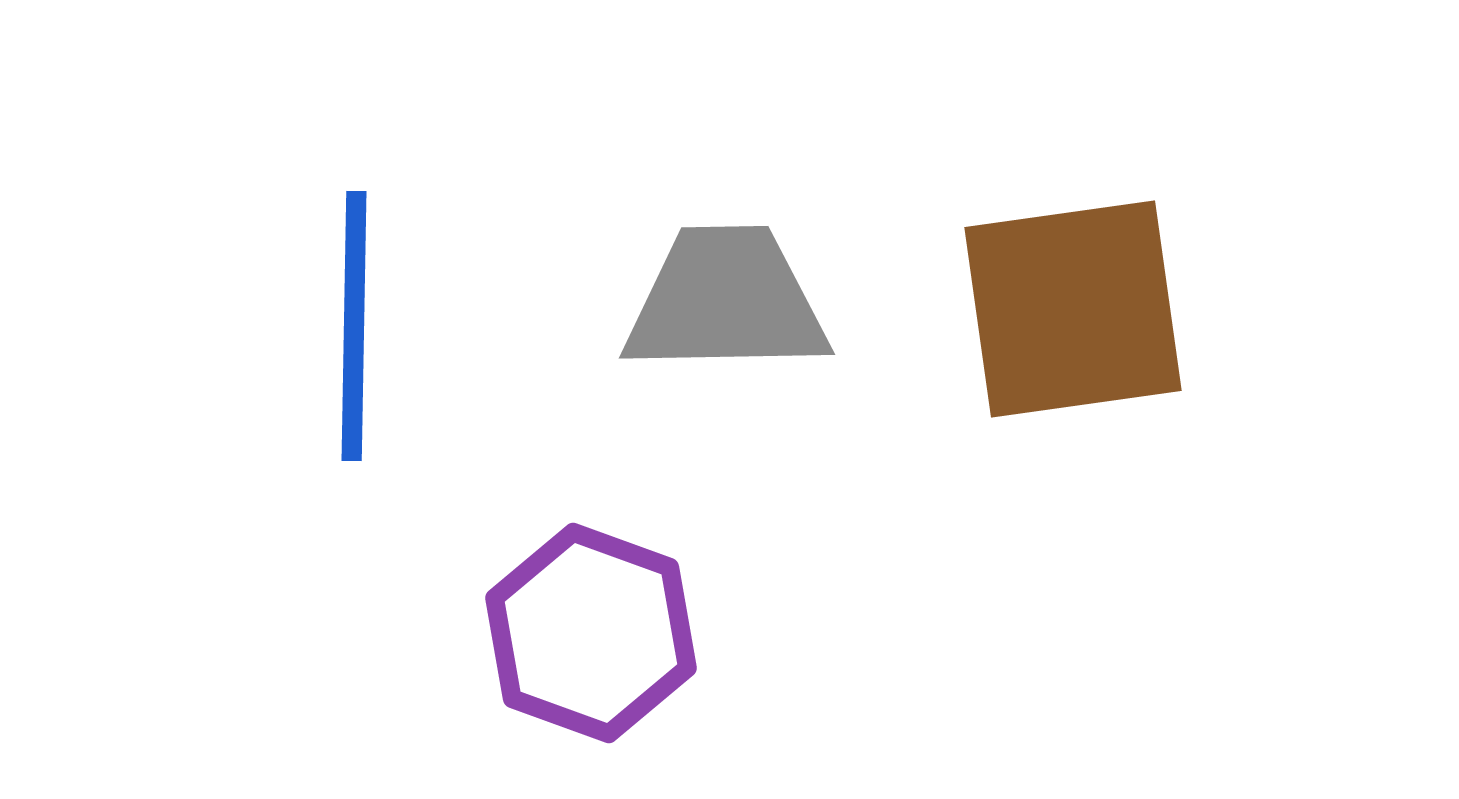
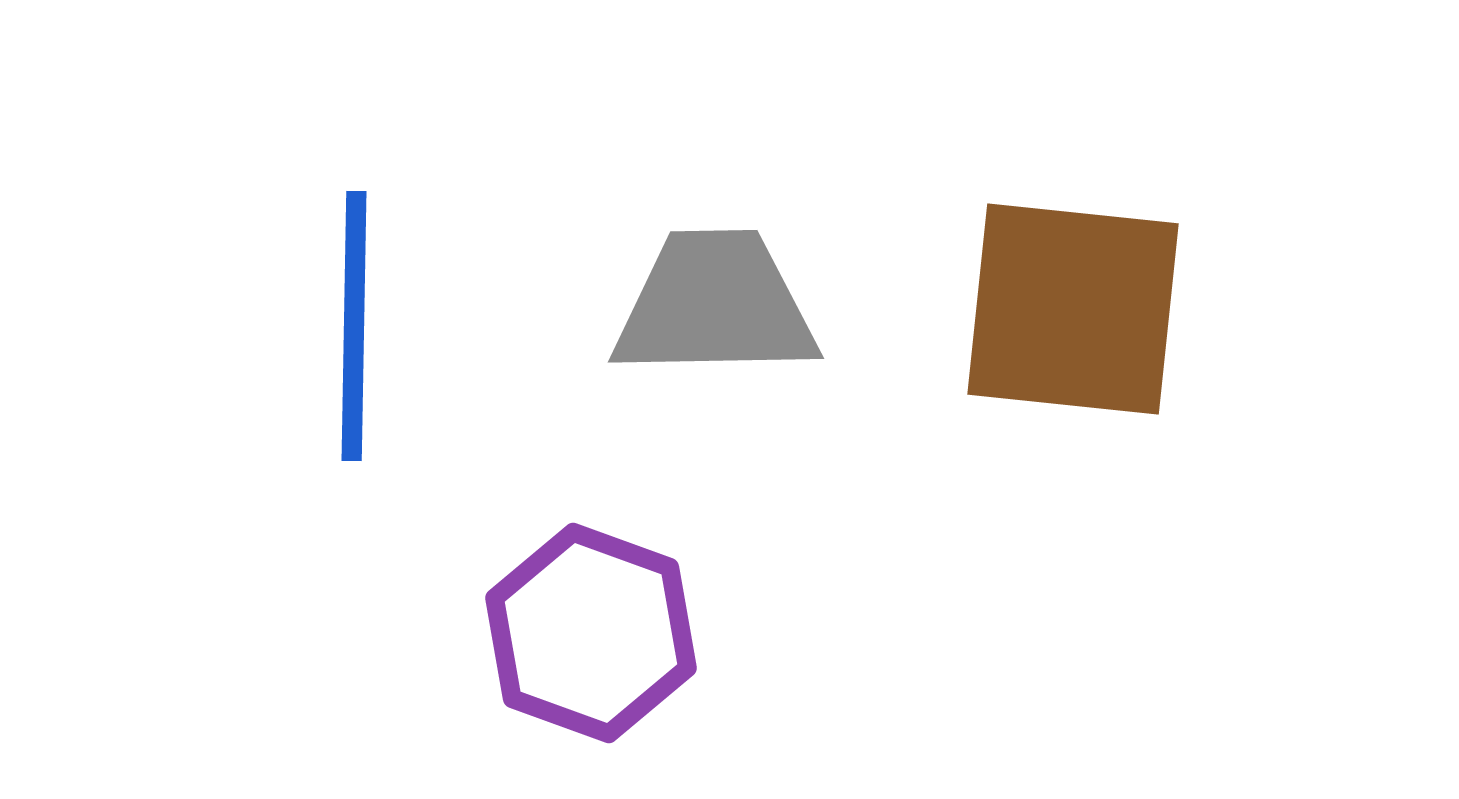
gray trapezoid: moved 11 px left, 4 px down
brown square: rotated 14 degrees clockwise
